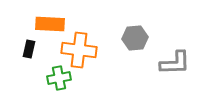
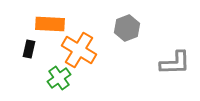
gray hexagon: moved 8 px left, 10 px up; rotated 15 degrees counterclockwise
orange cross: rotated 24 degrees clockwise
green cross: rotated 25 degrees counterclockwise
